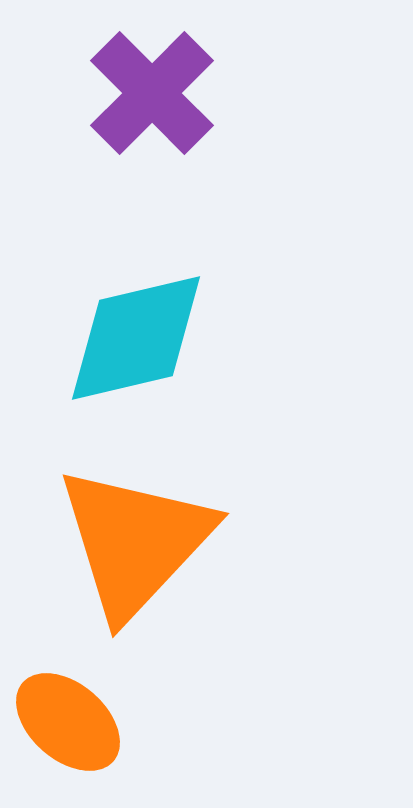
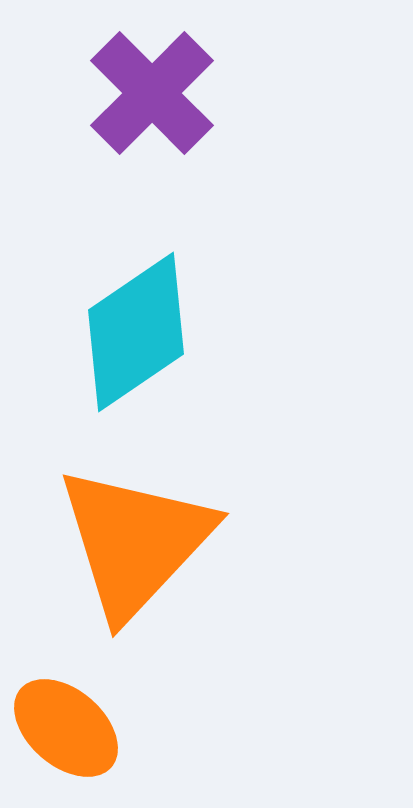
cyan diamond: moved 6 px up; rotated 21 degrees counterclockwise
orange ellipse: moved 2 px left, 6 px down
